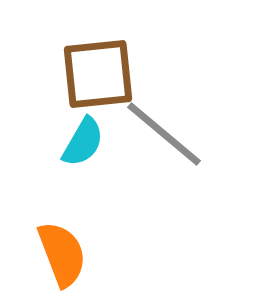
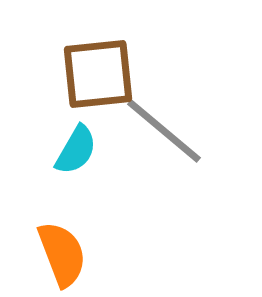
gray line: moved 3 px up
cyan semicircle: moved 7 px left, 8 px down
